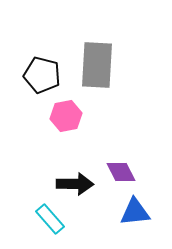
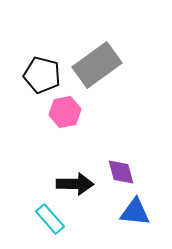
gray rectangle: rotated 51 degrees clockwise
pink hexagon: moved 1 px left, 4 px up
purple diamond: rotated 12 degrees clockwise
blue triangle: rotated 12 degrees clockwise
